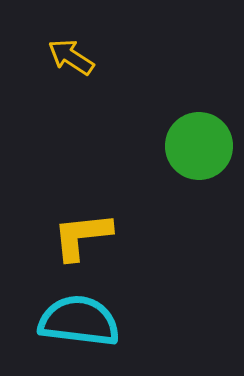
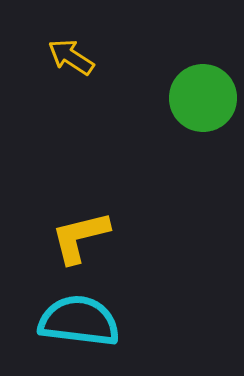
green circle: moved 4 px right, 48 px up
yellow L-shape: moved 2 px left, 1 px down; rotated 8 degrees counterclockwise
